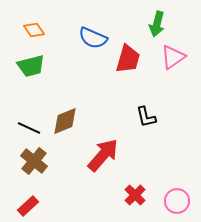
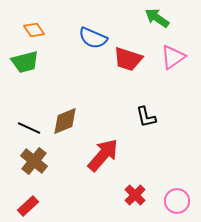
green arrow: moved 6 px up; rotated 110 degrees clockwise
red trapezoid: rotated 92 degrees clockwise
green trapezoid: moved 6 px left, 4 px up
